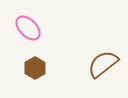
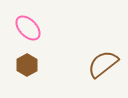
brown hexagon: moved 8 px left, 3 px up
